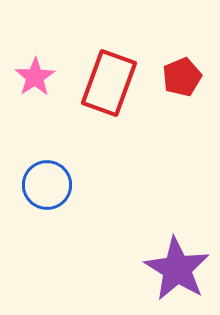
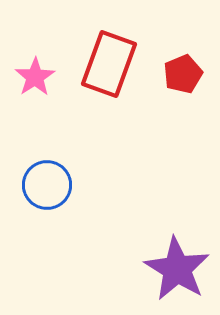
red pentagon: moved 1 px right, 3 px up
red rectangle: moved 19 px up
